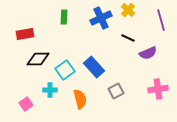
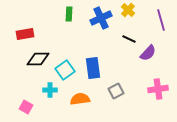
green rectangle: moved 5 px right, 3 px up
black line: moved 1 px right, 1 px down
purple semicircle: rotated 24 degrees counterclockwise
blue rectangle: moved 1 px left, 1 px down; rotated 35 degrees clockwise
orange semicircle: rotated 84 degrees counterclockwise
pink square: moved 3 px down; rotated 24 degrees counterclockwise
